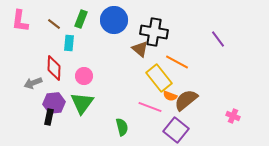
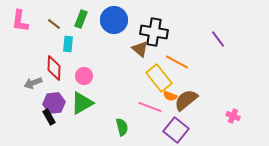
cyan rectangle: moved 1 px left, 1 px down
green triangle: rotated 25 degrees clockwise
black rectangle: rotated 42 degrees counterclockwise
